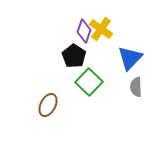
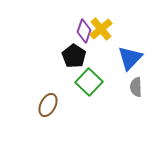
yellow cross: rotated 15 degrees clockwise
